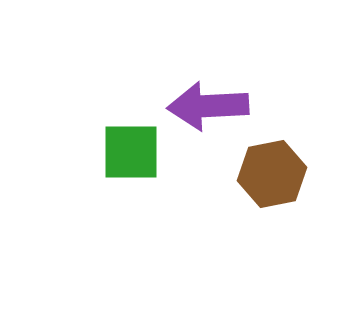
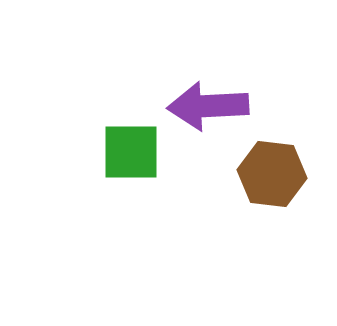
brown hexagon: rotated 18 degrees clockwise
